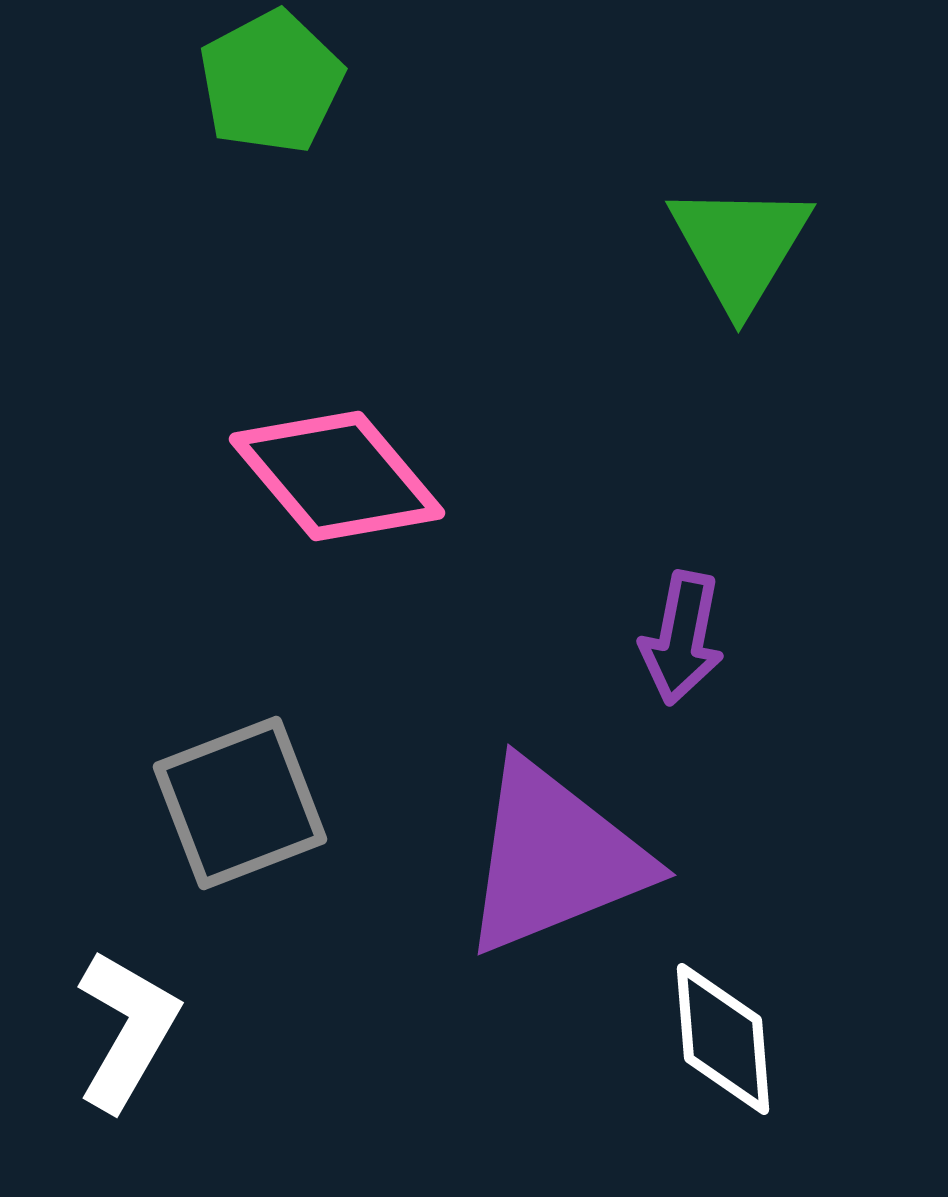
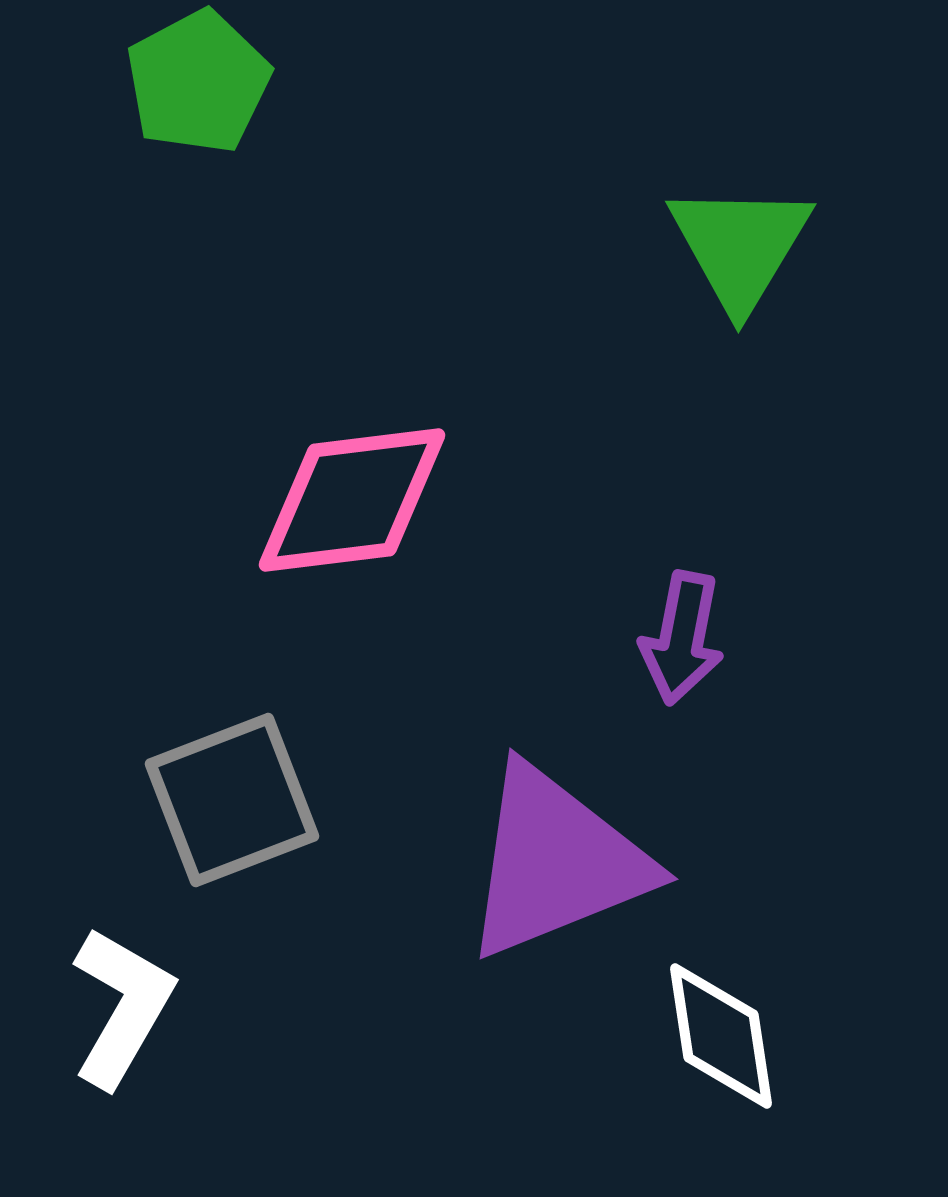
green pentagon: moved 73 px left
pink diamond: moved 15 px right, 24 px down; rotated 57 degrees counterclockwise
gray square: moved 8 px left, 3 px up
purple triangle: moved 2 px right, 4 px down
white L-shape: moved 5 px left, 23 px up
white diamond: moved 2 px left, 3 px up; rotated 4 degrees counterclockwise
